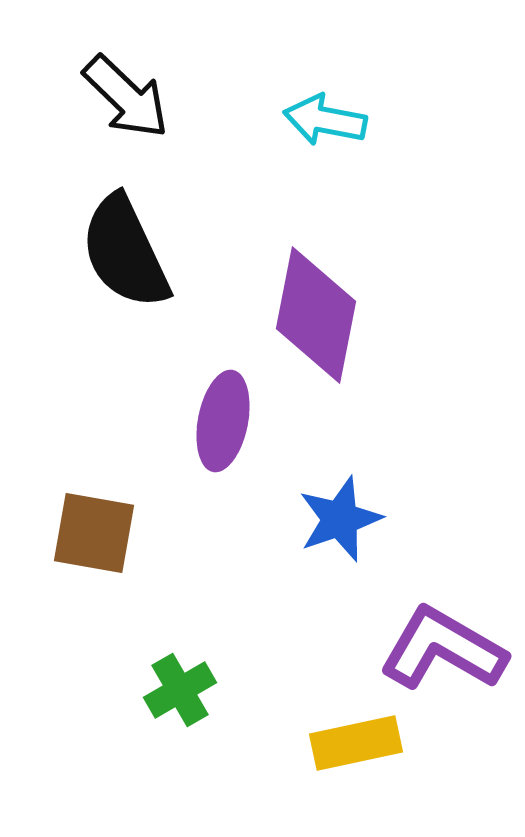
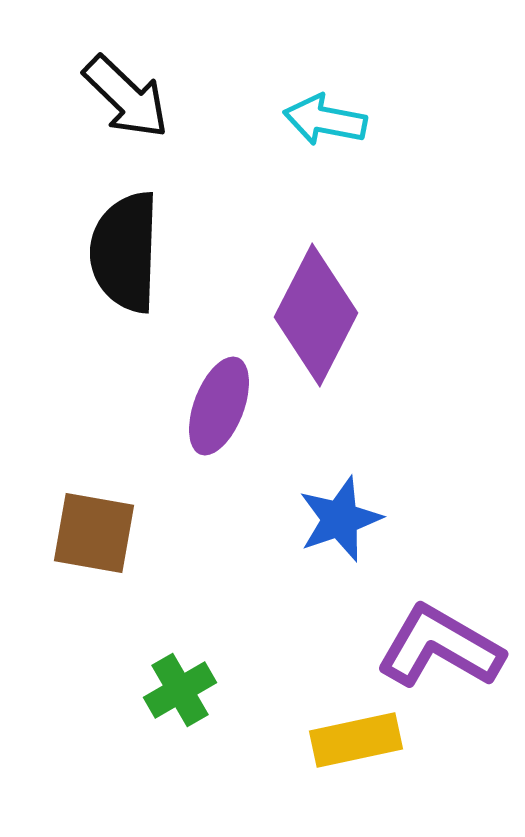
black semicircle: rotated 27 degrees clockwise
purple diamond: rotated 16 degrees clockwise
purple ellipse: moved 4 px left, 15 px up; rotated 10 degrees clockwise
purple L-shape: moved 3 px left, 2 px up
yellow rectangle: moved 3 px up
